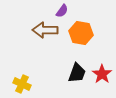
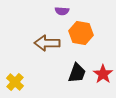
purple semicircle: rotated 56 degrees clockwise
brown arrow: moved 2 px right, 13 px down
red star: moved 1 px right
yellow cross: moved 7 px left, 2 px up; rotated 18 degrees clockwise
